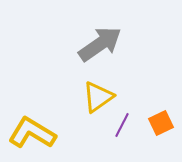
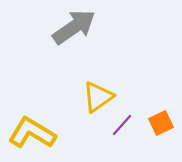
gray arrow: moved 26 px left, 17 px up
purple line: rotated 15 degrees clockwise
